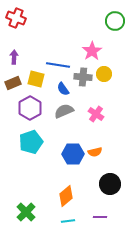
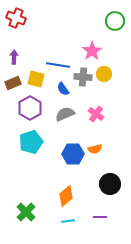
gray semicircle: moved 1 px right, 3 px down
orange semicircle: moved 3 px up
